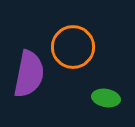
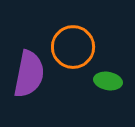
green ellipse: moved 2 px right, 17 px up
